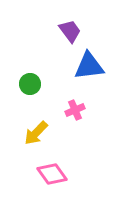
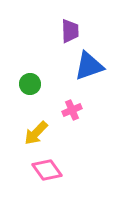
purple trapezoid: rotated 35 degrees clockwise
blue triangle: rotated 12 degrees counterclockwise
pink cross: moved 3 px left
pink diamond: moved 5 px left, 4 px up
